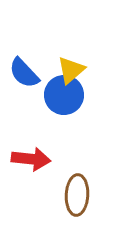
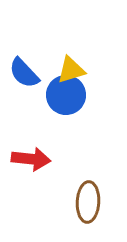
yellow triangle: rotated 24 degrees clockwise
blue circle: moved 2 px right
brown ellipse: moved 11 px right, 7 px down
